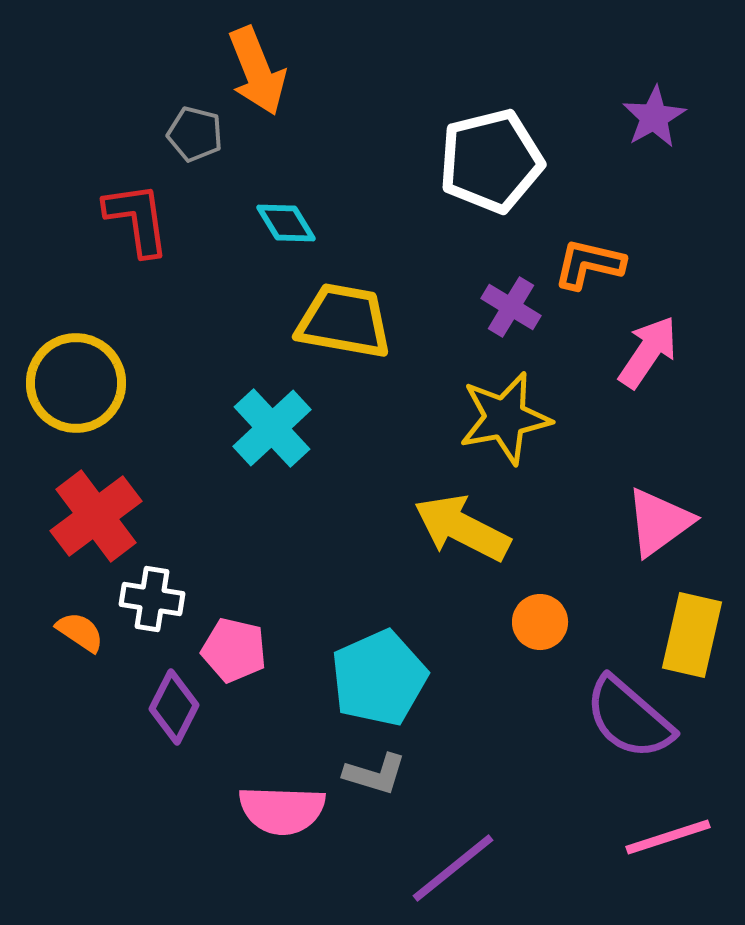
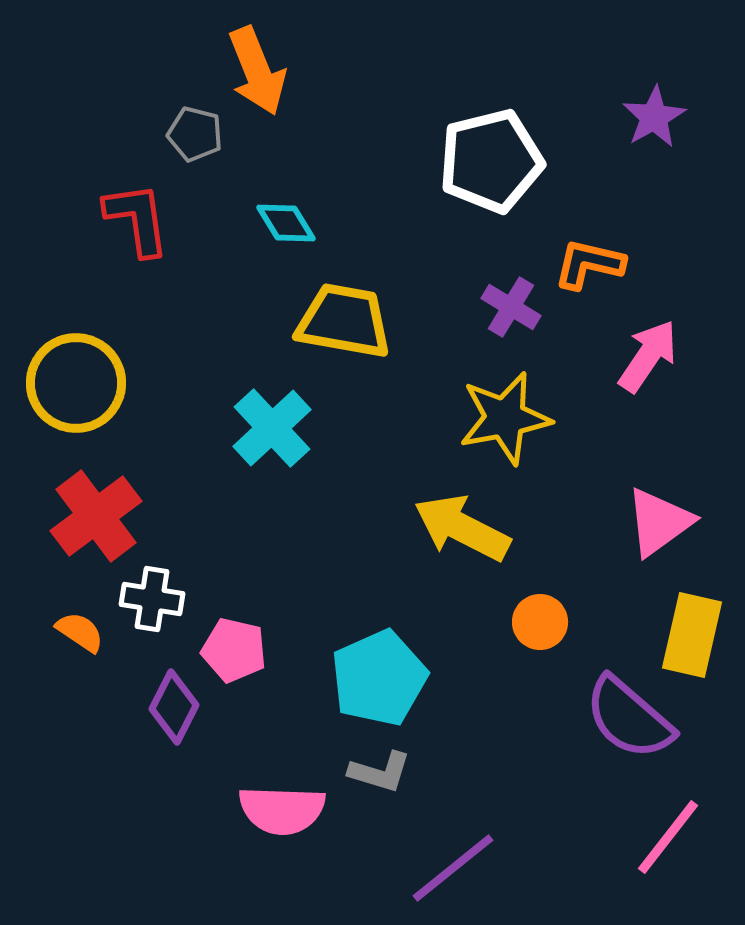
pink arrow: moved 4 px down
gray L-shape: moved 5 px right, 2 px up
pink line: rotated 34 degrees counterclockwise
